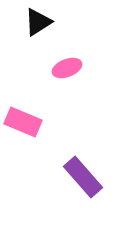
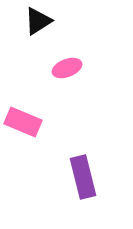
black triangle: moved 1 px up
purple rectangle: rotated 27 degrees clockwise
